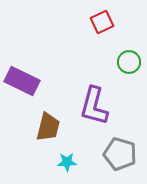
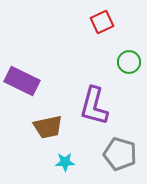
brown trapezoid: rotated 64 degrees clockwise
cyan star: moved 2 px left
